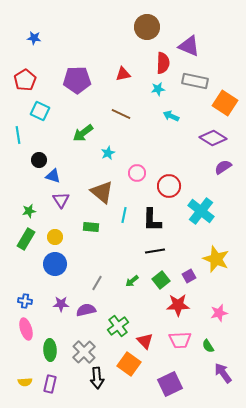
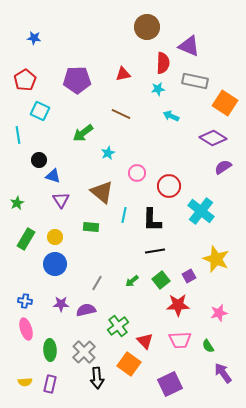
green star at (29, 211): moved 12 px left, 8 px up; rotated 16 degrees counterclockwise
